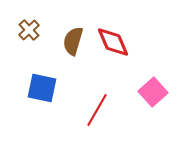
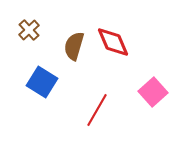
brown semicircle: moved 1 px right, 5 px down
blue square: moved 6 px up; rotated 20 degrees clockwise
